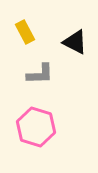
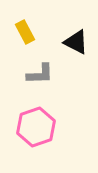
black triangle: moved 1 px right
pink hexagon: rotated 24 degrees clockwise
